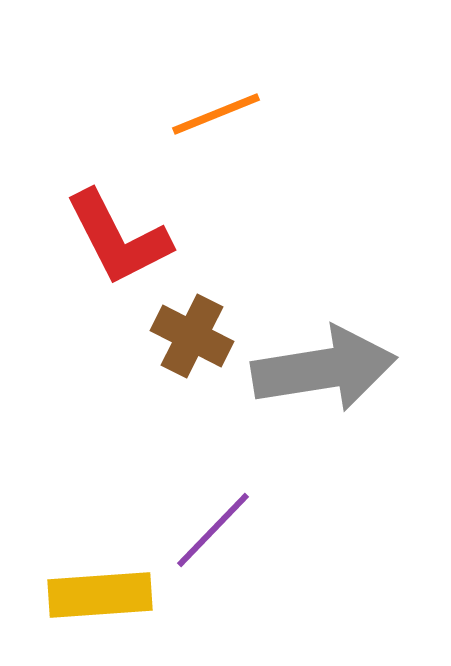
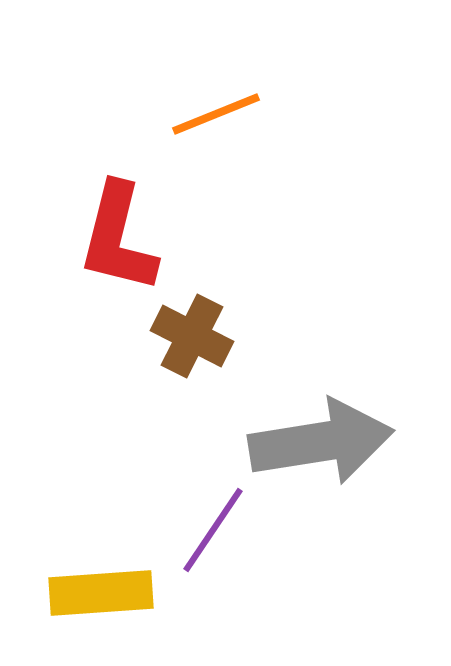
red L-shape: rotated 41 degrees clockwise
gray arrow: moved 3 px left, 73 px down
purple line: rotated 10 degrees counterclockwise
yellow rectangle: moved 1 px right, 2 px up
